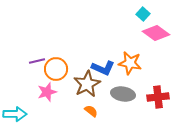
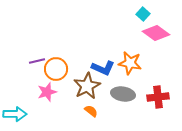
brown star: moved 2 px down
